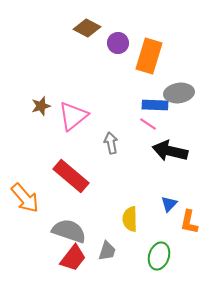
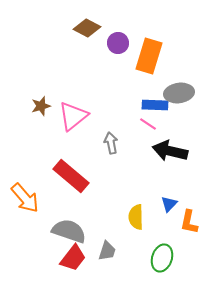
yellow semicircle: moved 6 px right, 2 px up
green ellipse: moved 3 px right, 2 px down
